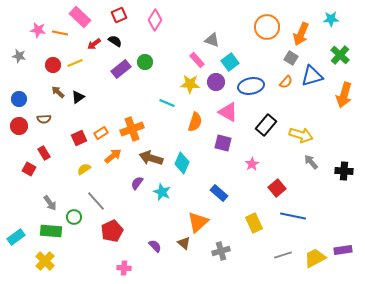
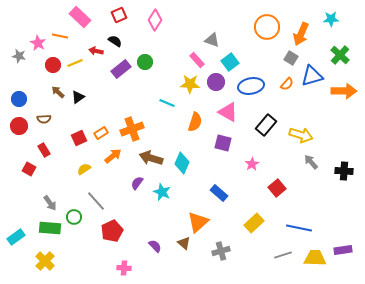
pink star at (38, 30): moved 13 px down; rotated 21 degrees clockwise
orange line at (60, 33): moved 3 px down
red arrow at (94, 44): moved 2 px right, 7 px down; rotated 48 degrees clockwise
orange semicircle at (286, 82): moved 1 px right, 2 px down
orange arrow at (344, 95): moved 4 px up; rotated 105 degrees counterclockwise
red rectangle at (44, 153): moved 3 px up
blue line at (293, 216): moved 6 px right, 12 px down
yellow rectangle at (254, 223): rotated 72 degrees clockwise
green rectangle at (51, 231): moved 1 px left, 3 px up
yellow trapezoid at (315, 258): rotated 30 degrees clockwise
